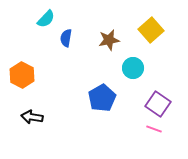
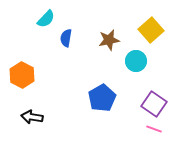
cyan circle: moved 3 px right, 7 px up
purple square: moved 4 px left
